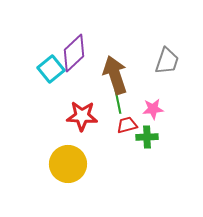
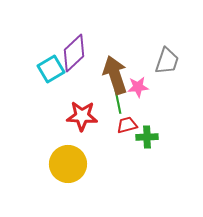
cyan square: rotated 8 degrees clockwise
pink star: moved 15 px left, 22 px up
